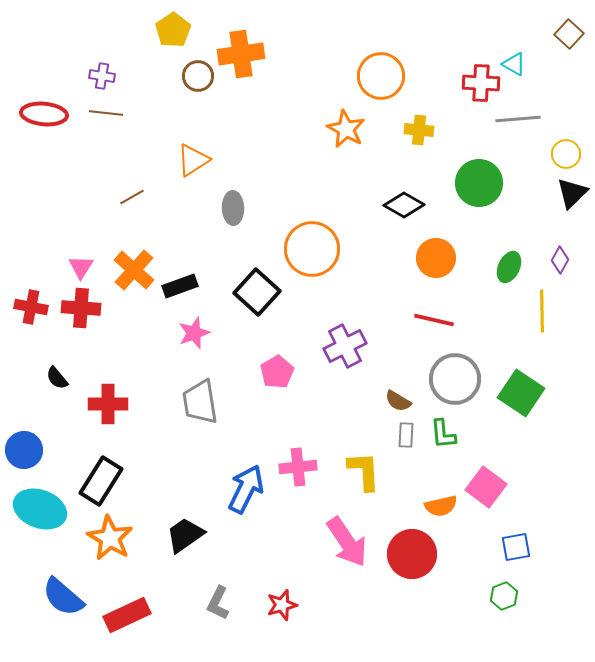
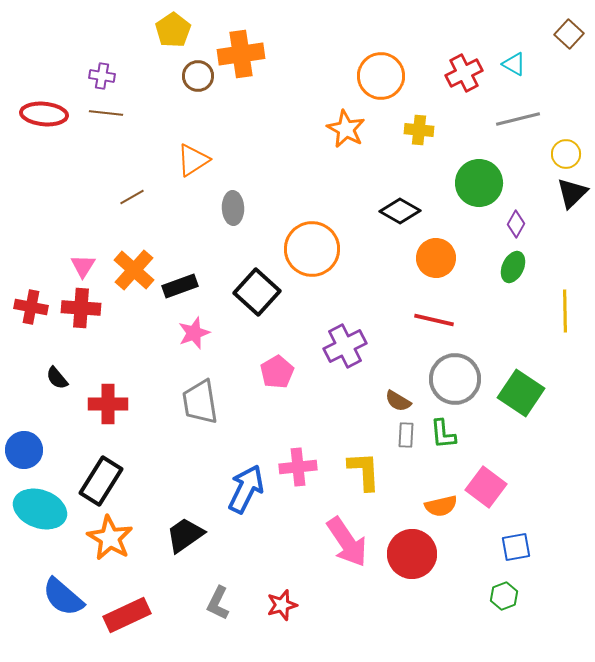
red cross at (481, 83): moved 17 px left, 10 px up; rotated 30 degrees counterclockwise
gray line at (518, 119): rotated 9 degrees counterclockwise
black diamond at (404, 205): moved 4 px left, 6 px down
purple diamond at (560, 260): moved 44 px left, 36 px up
pink triangle at (81, 267): moved 2 px right, 1 px up
green ellipse at (509, 267): moved 4 px right
yellow line at (542, 311): moved 23 px right
